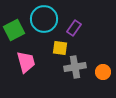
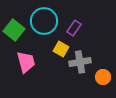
cyan circle: moved 2 px down
green square: rotated 25 degrees counterclockwise
yellow square: moved 1 px right, 1 px down; rotated 21 degrees clockwise
gray cross: moved 5 px right, 5 px up
orange circle: moved 5 px down
